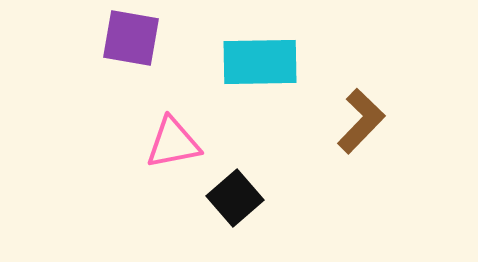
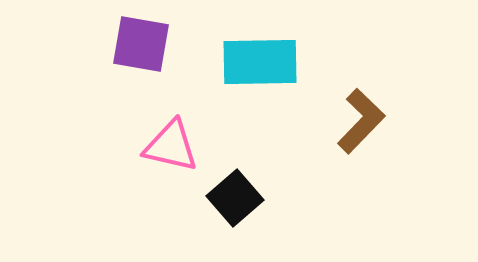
purple square: moved 10 px right, 6 px down
pink triangle: moved 2 px left, 3 px down; rotated 24 degrees clockwise
